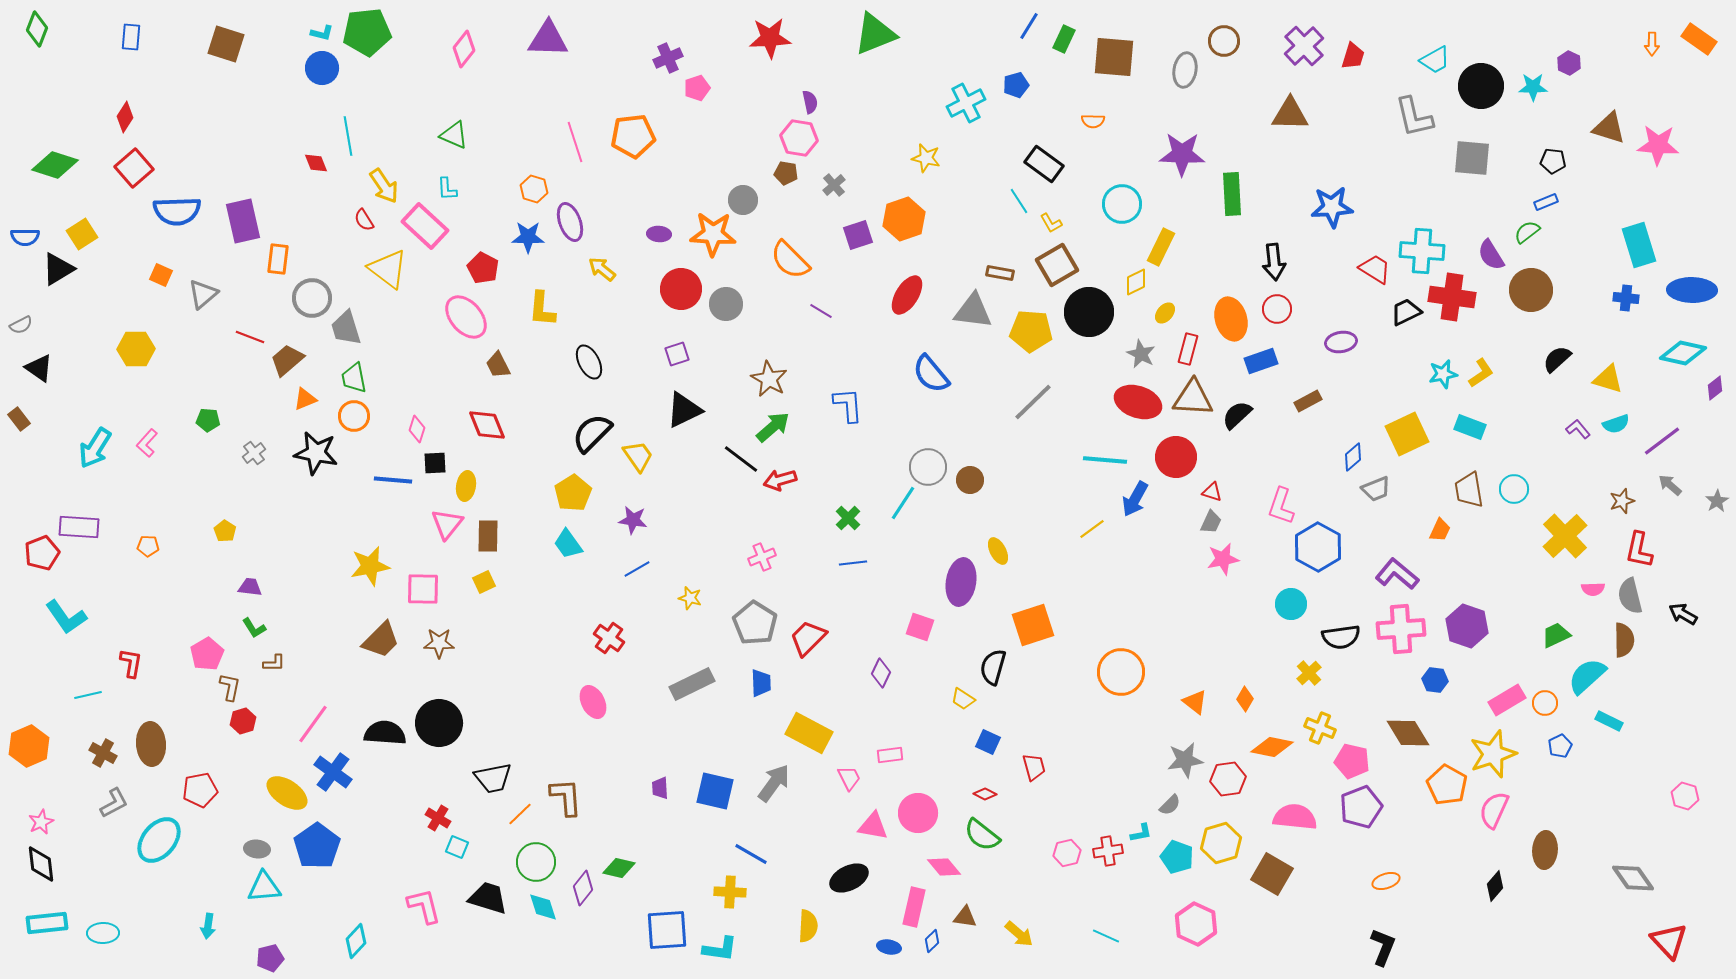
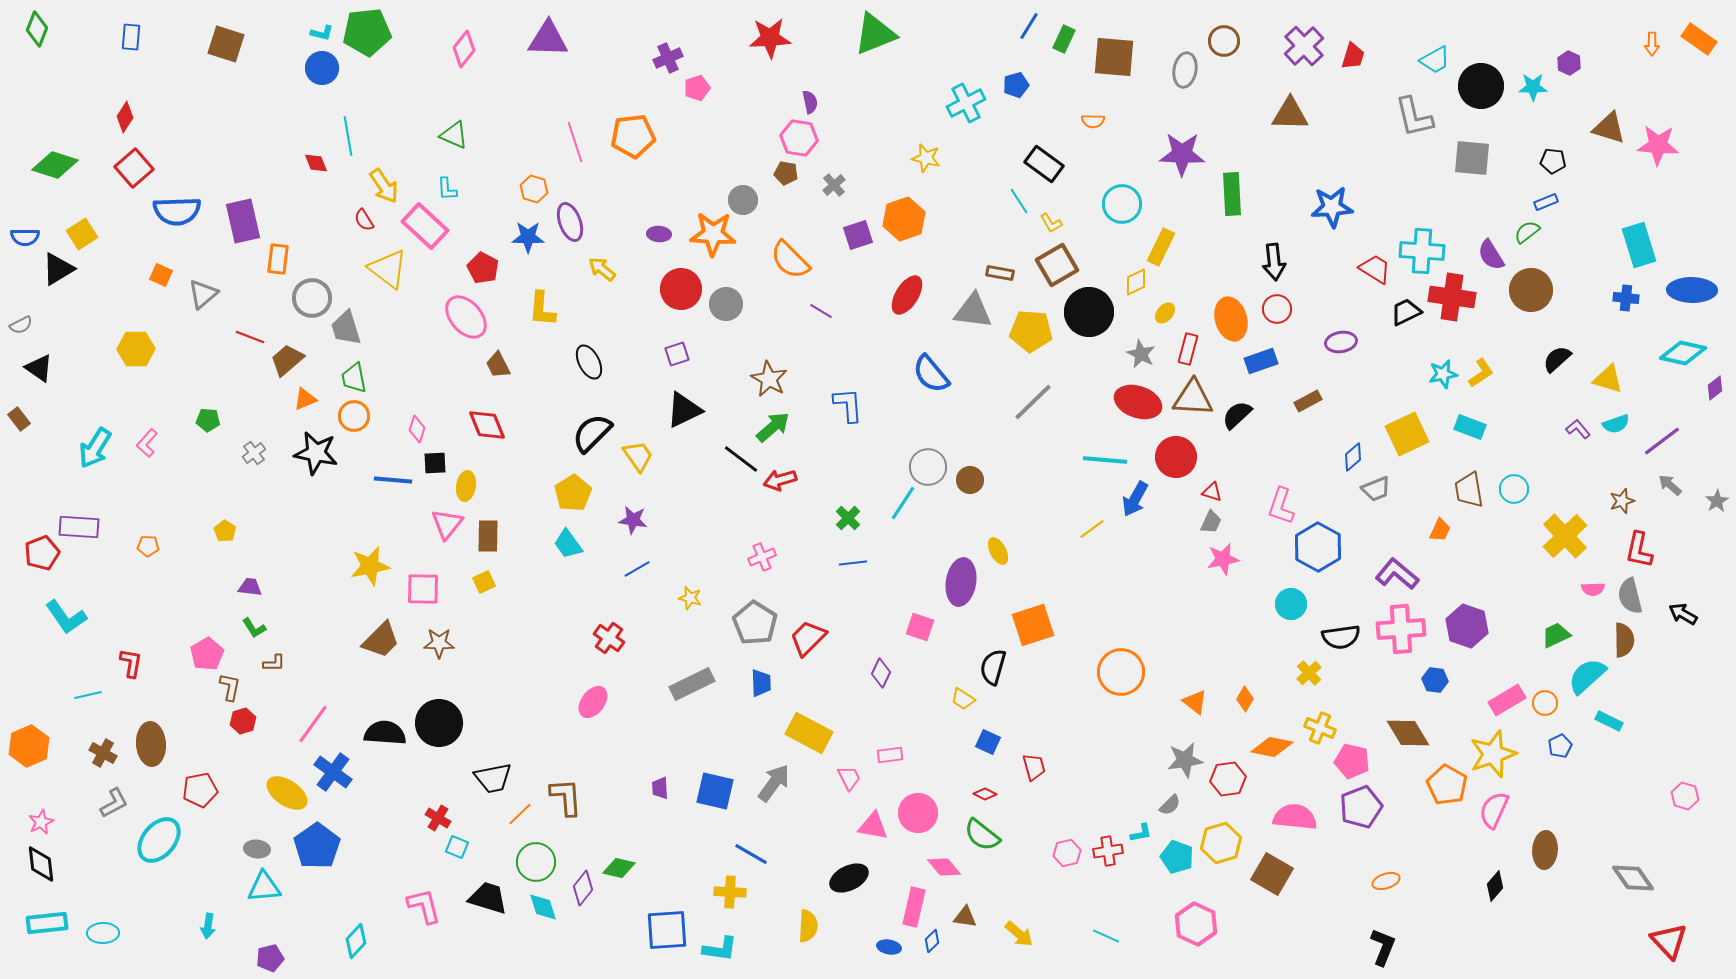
pink ellipse at (593, 702): rotated 64 degrees clockwise
